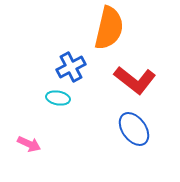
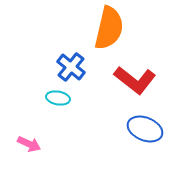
blue cross: rotated 24 degrees counterclockwise
blue ellipse: moved 11 px right; rotated 32 degrees counterclockwise
